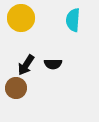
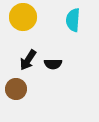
yellow circle: moved 2 px right, 1 px up
black arrow: moved 2 px right, 5 px up
brown circle: moved 1 px down
